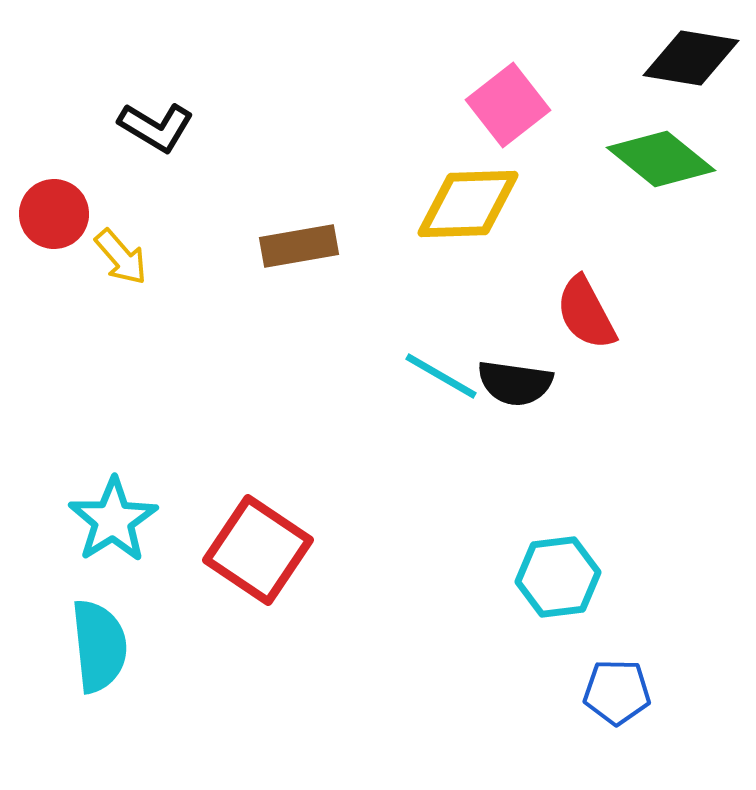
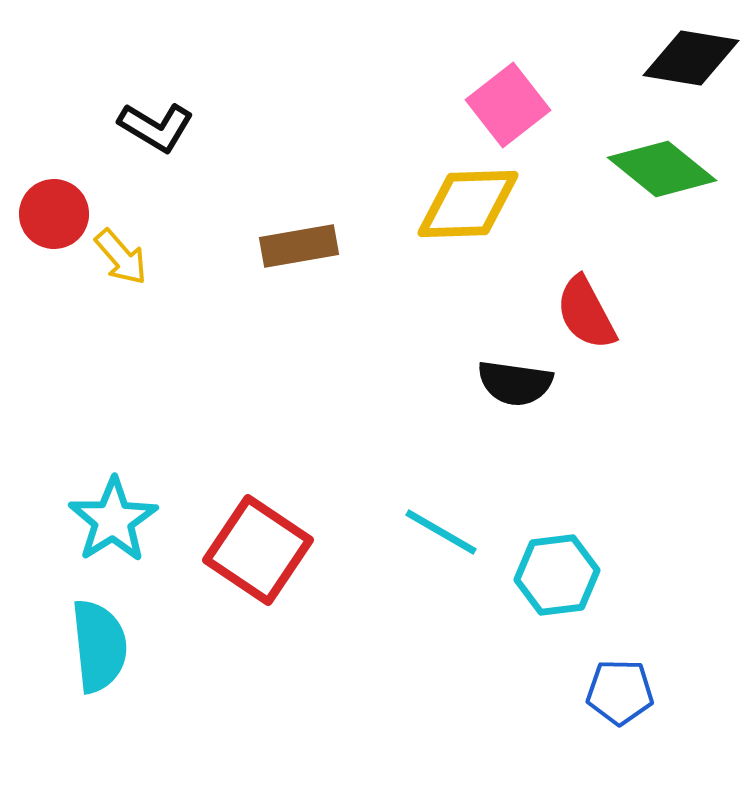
green diamond: moved 1 px right, 10 px down
cyan line: moved 156 px down
cyan hexagon: moved 1 px left, 2 px up
blue pentagon: moved 3 px right
